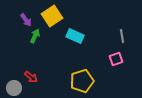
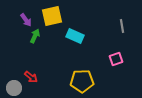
yellow square: rotated 20 degrees clockwise
gray line: moved 10 px up
yellow pentagon: rotated 15 degrees clockwise
